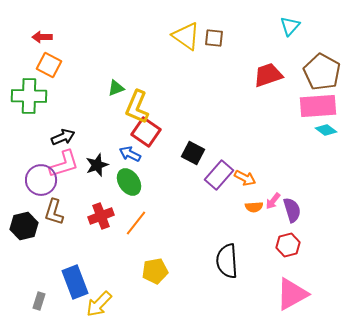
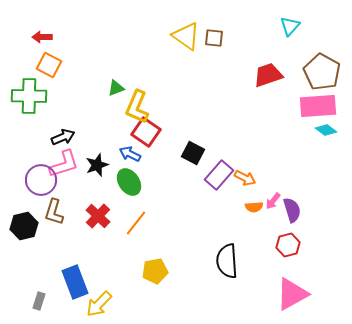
red cross: moved 3 px left; rotated 25 degrees counterclockwise
